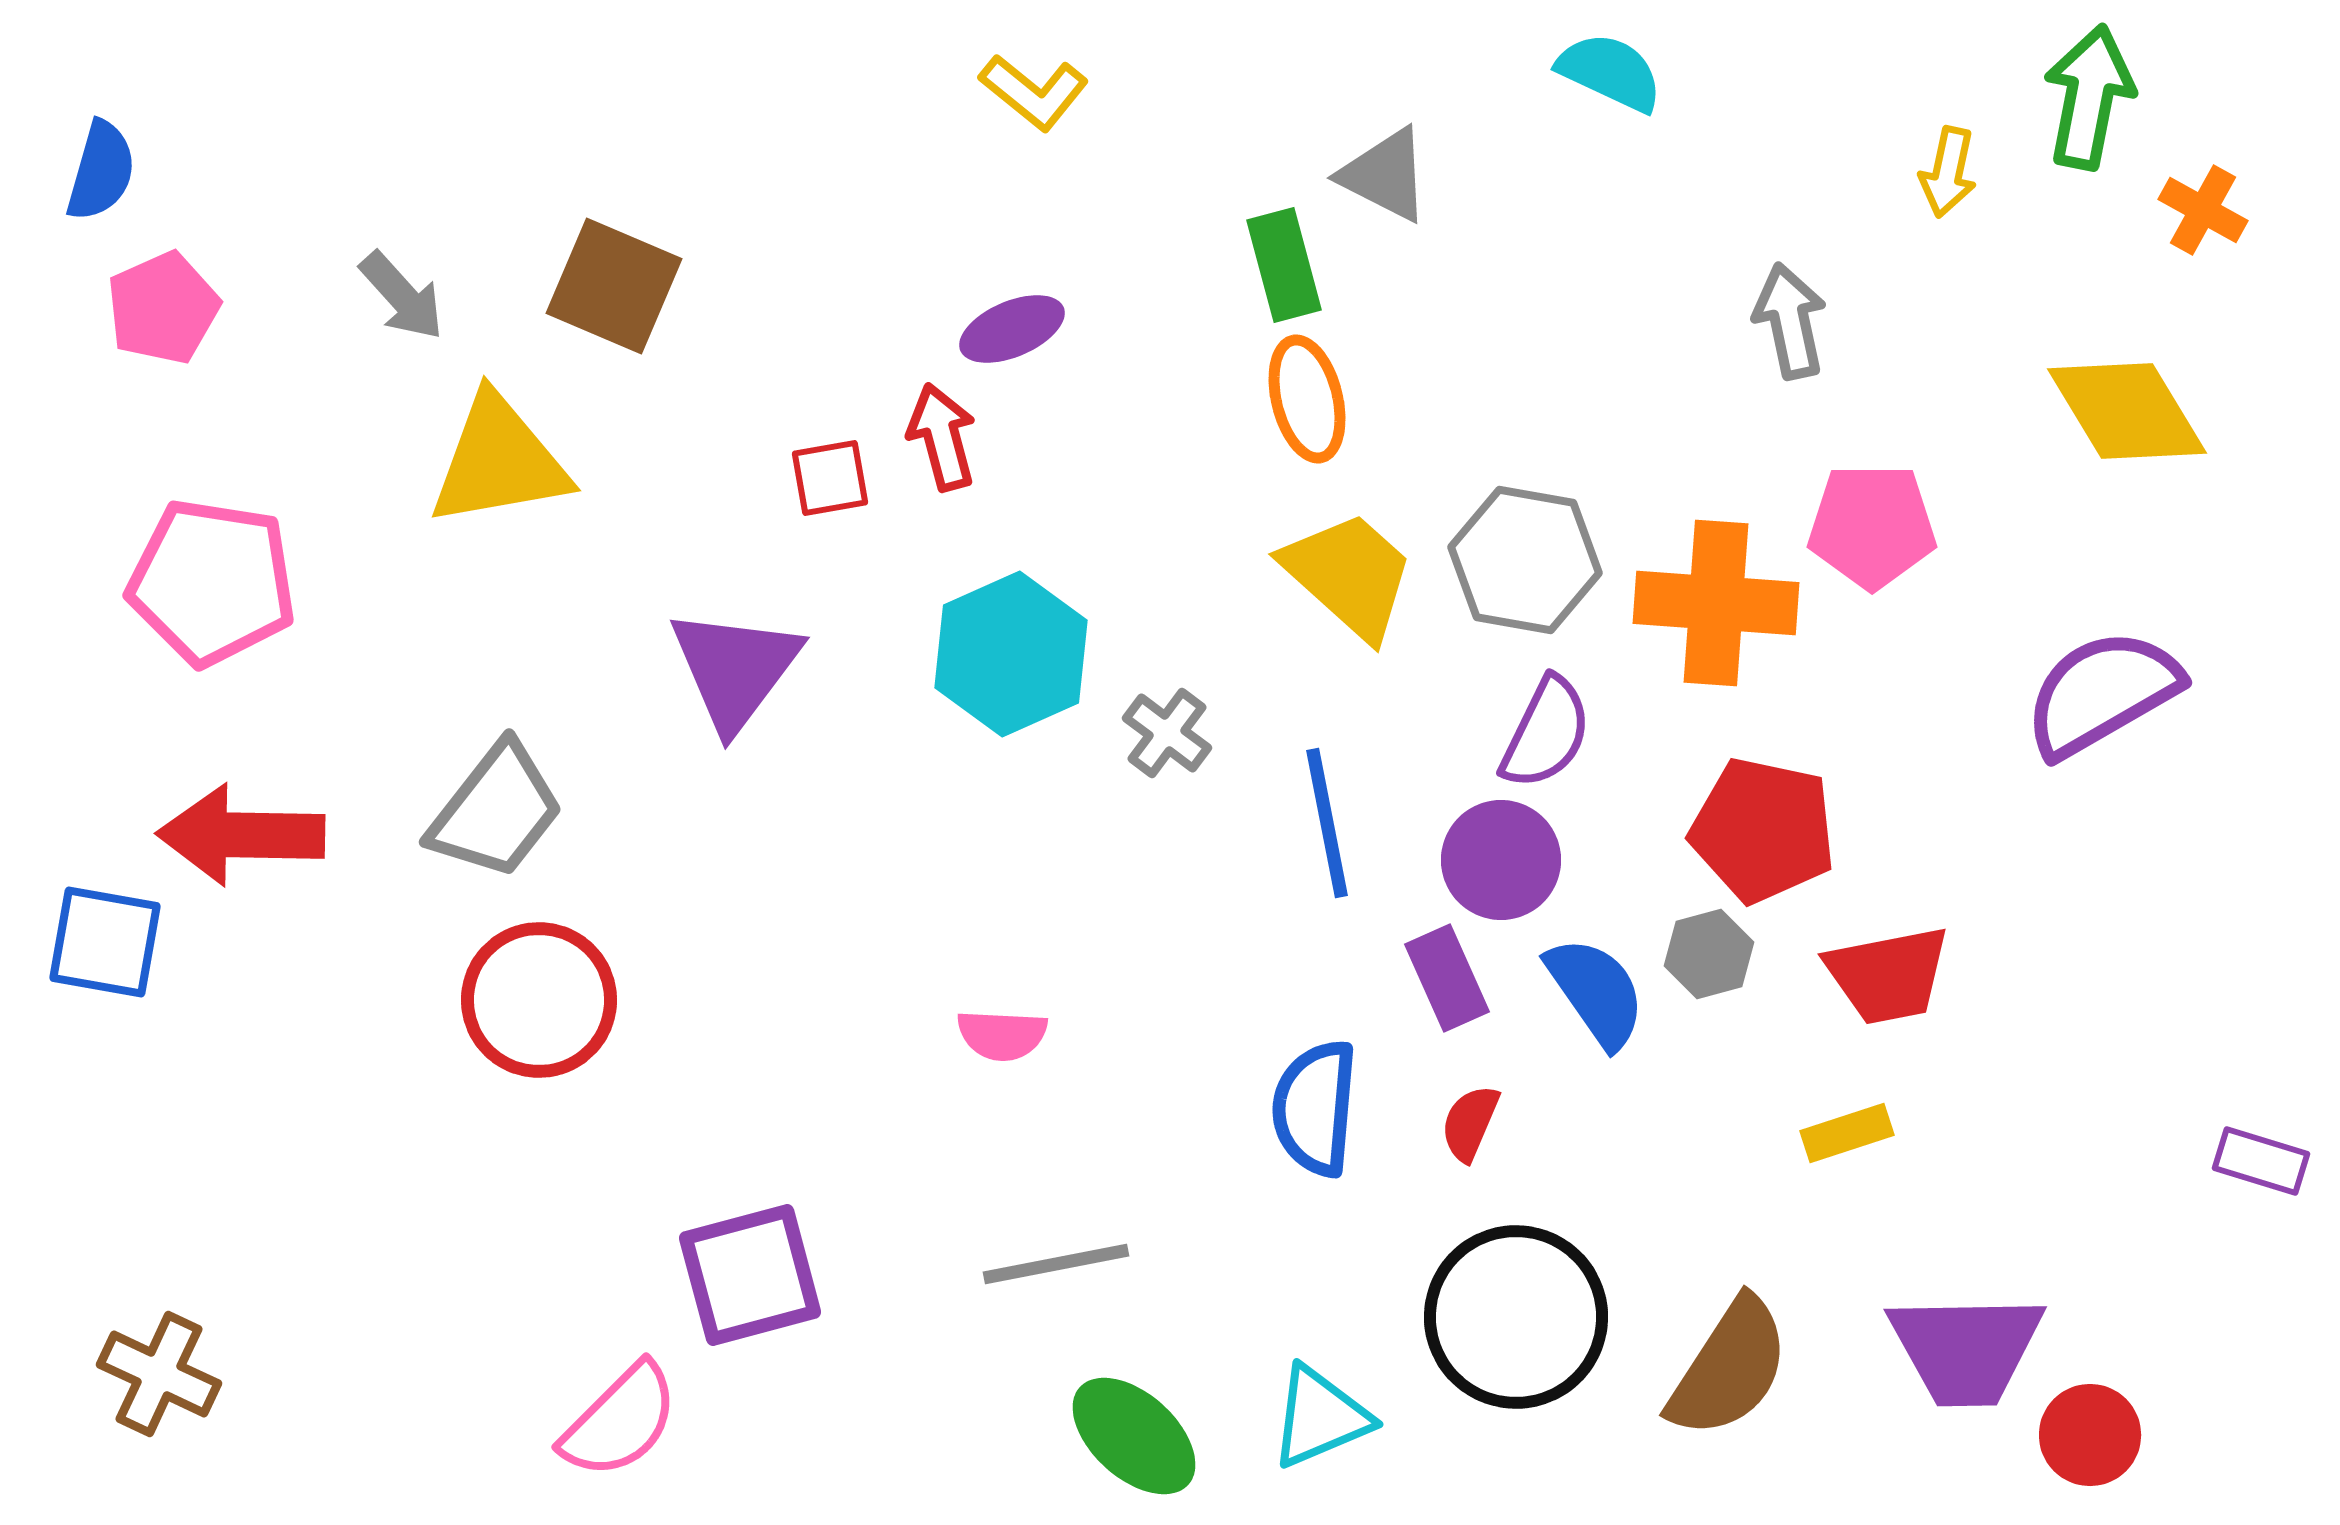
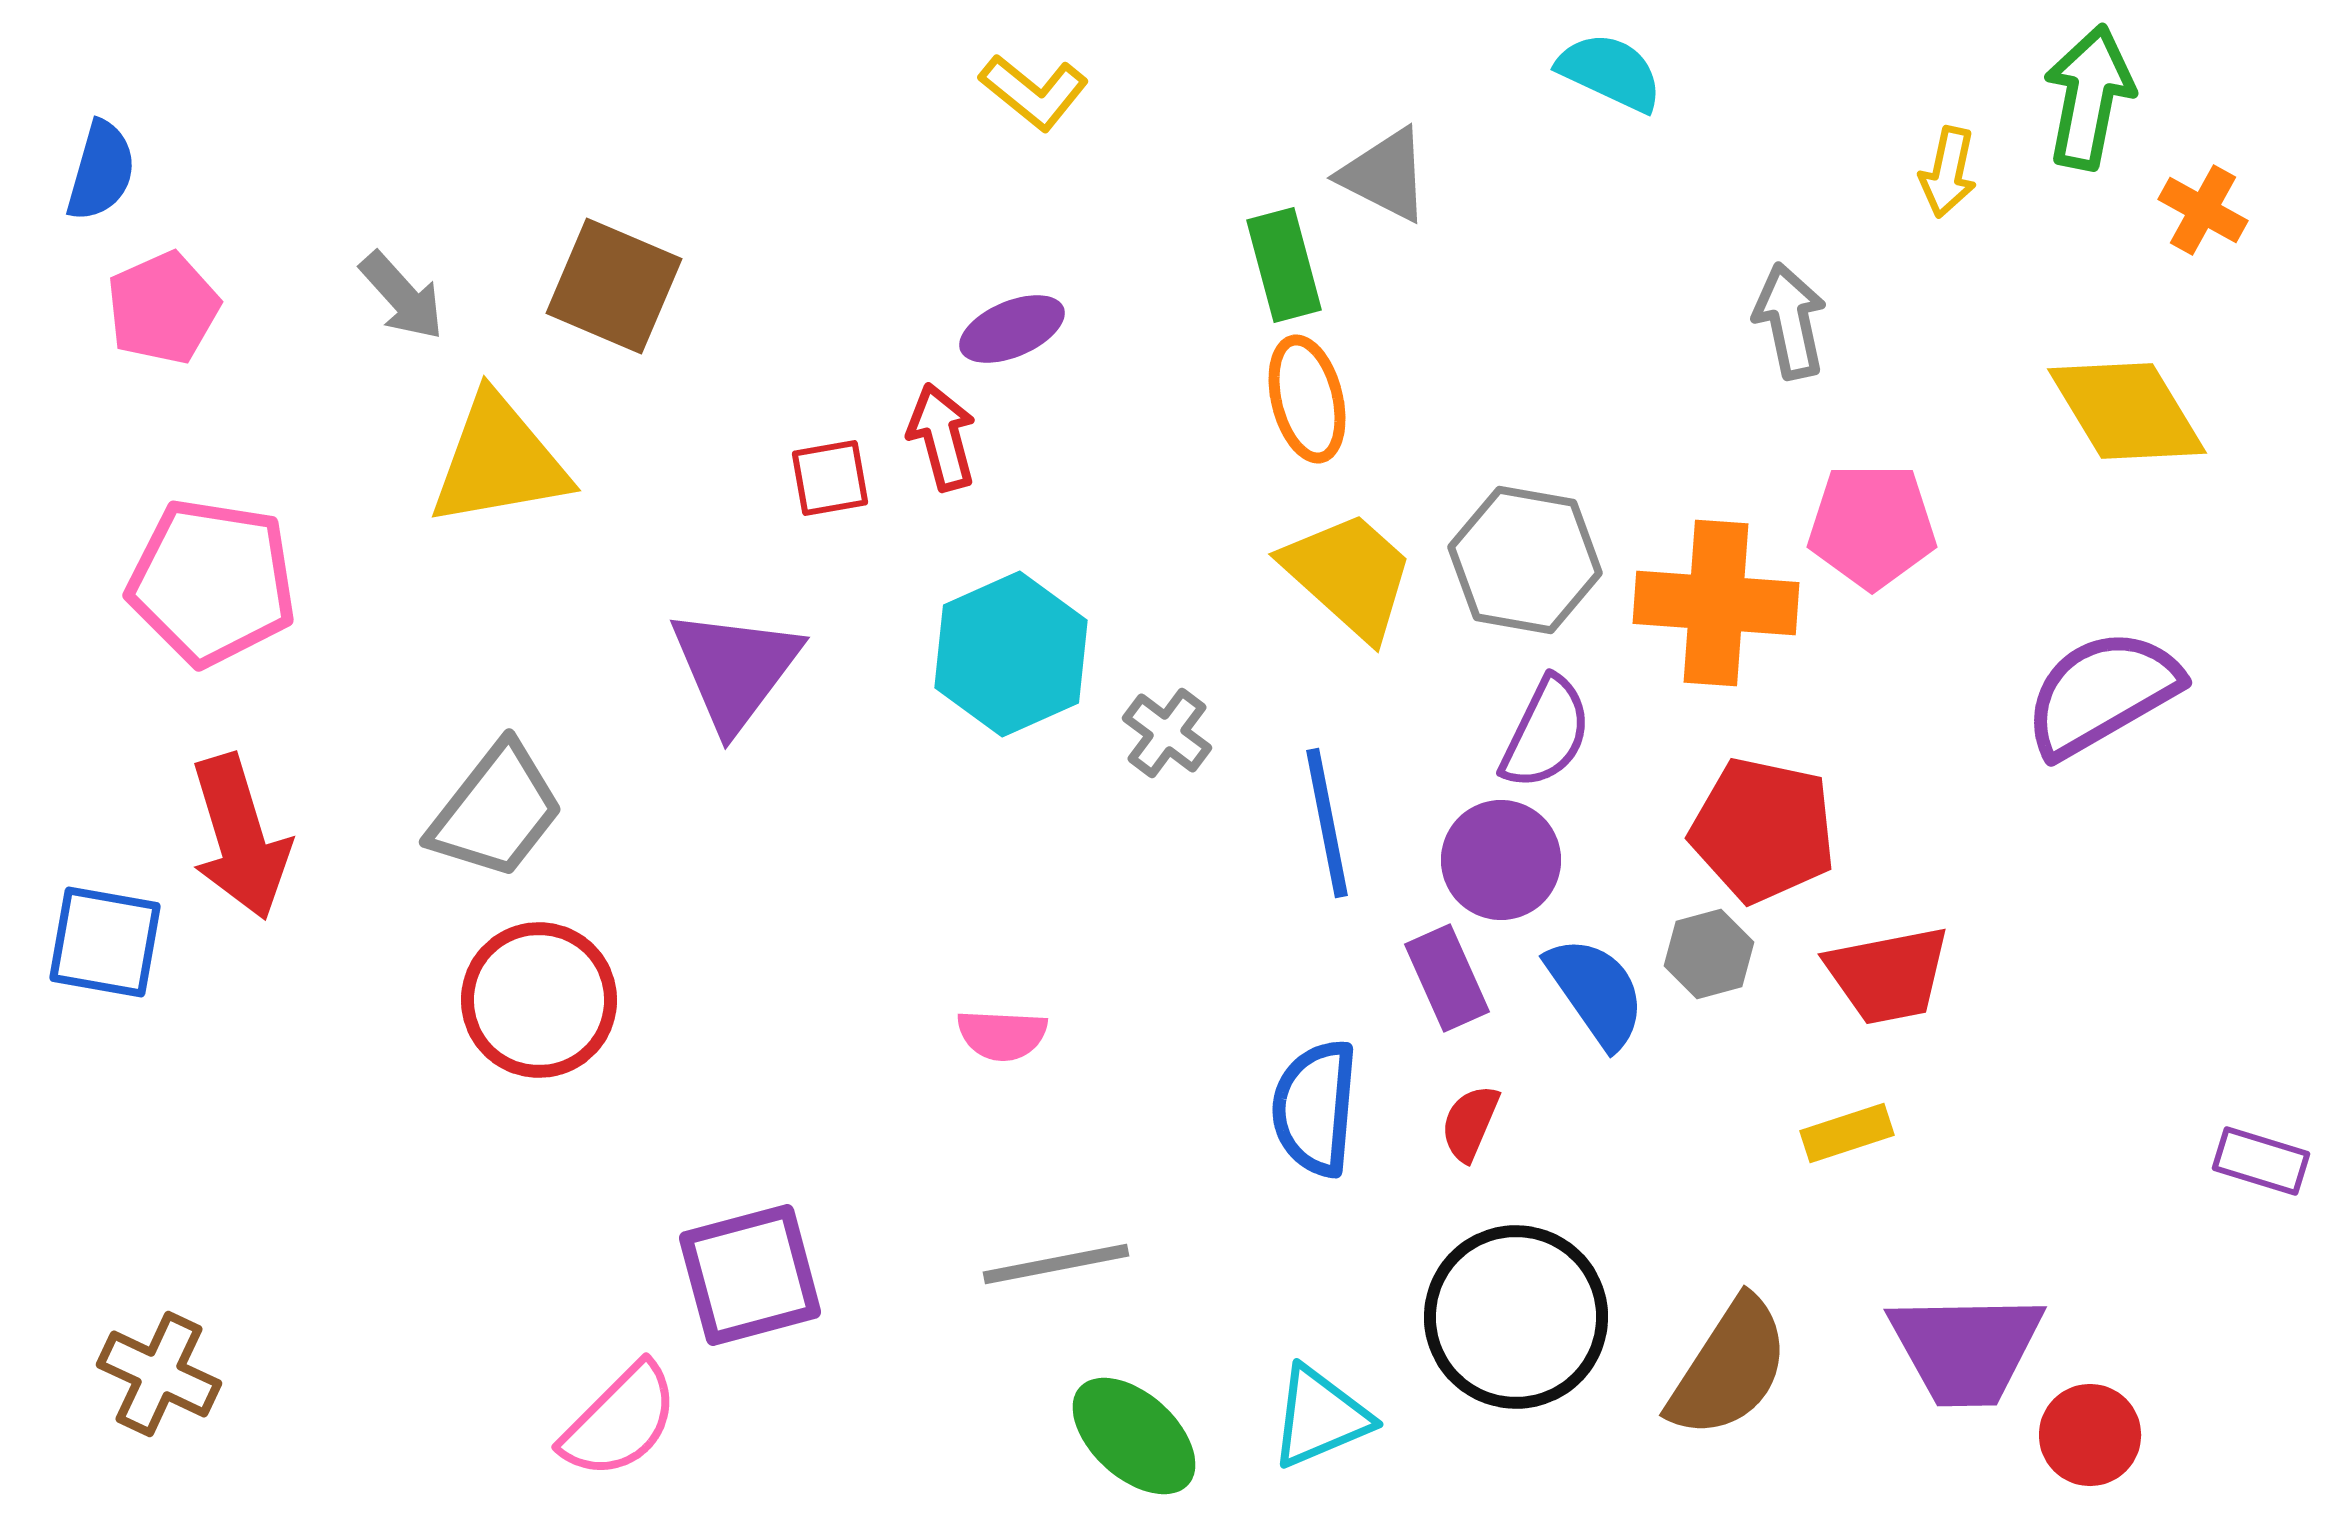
red arrow at (241, 835): moved 1 px left, 2 px down; rotated 108 degrees counterclockwise
